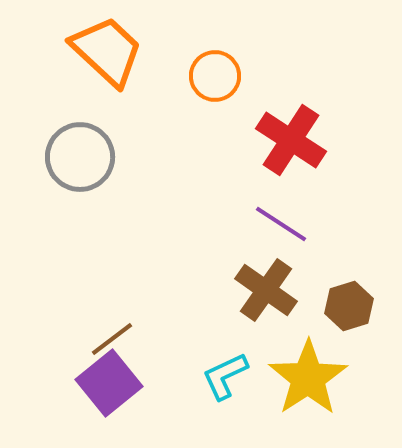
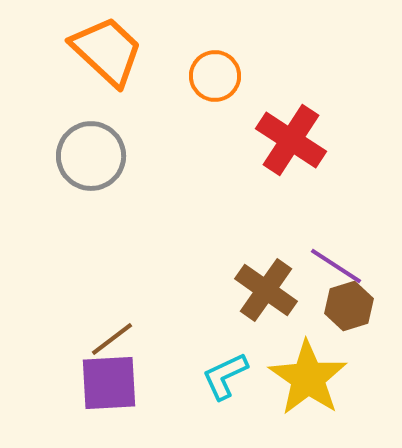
gray circle: moved 11 px right, 1 px up
purple line: moved 55 px right, 42 px down
yellow star: rotated 4 degrees counterclockwise
purple square: rotated 36 degrees clockwise
